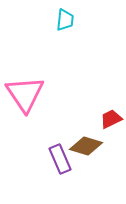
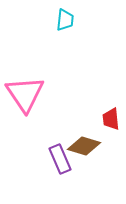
red trapezoid: rotated 70 degrees counterclockwise
brown diamond: moved 2 px left
